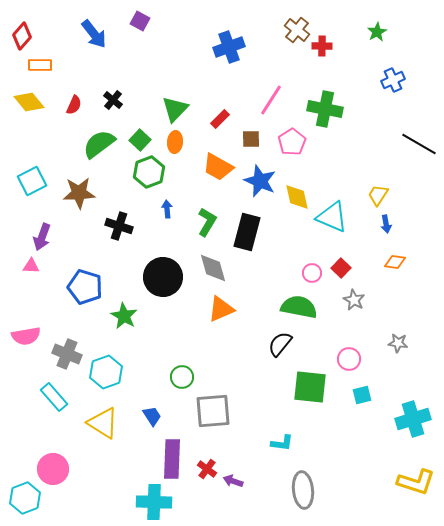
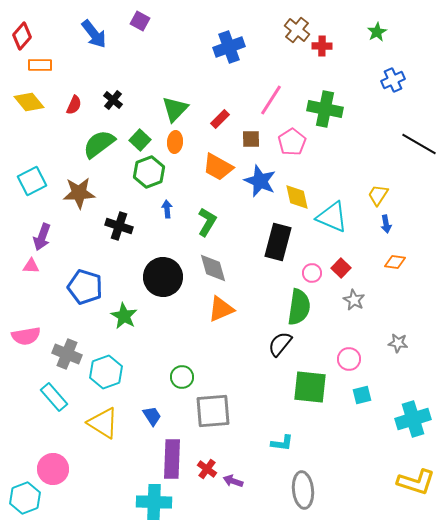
black rectangle at (247, 232): moved 31 px right, 10 px down
green semicircle at (299, 307): rotated 87 degrees clockwise
